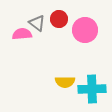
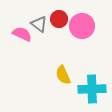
gray triangle: moved 2 px right, 1 px down
pink circle: moved 3 px left, 4 px up
pink semicircle: rotated 30 degrees clockwise
yellow semicircle: moved 2 px left, 7 px up; rotated 66 degrees clockwise
